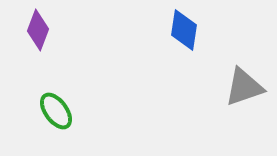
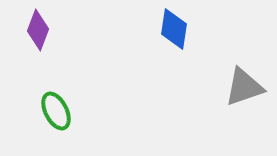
blue diamond: moved 10 px left, 1 px up
green ellipse: rotated 9 degrees clockwise
